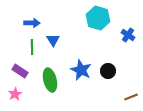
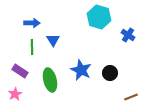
cyan hexagon: moved 1 px right, 1 px up
black circle: moved 2 px right, 2 px down
